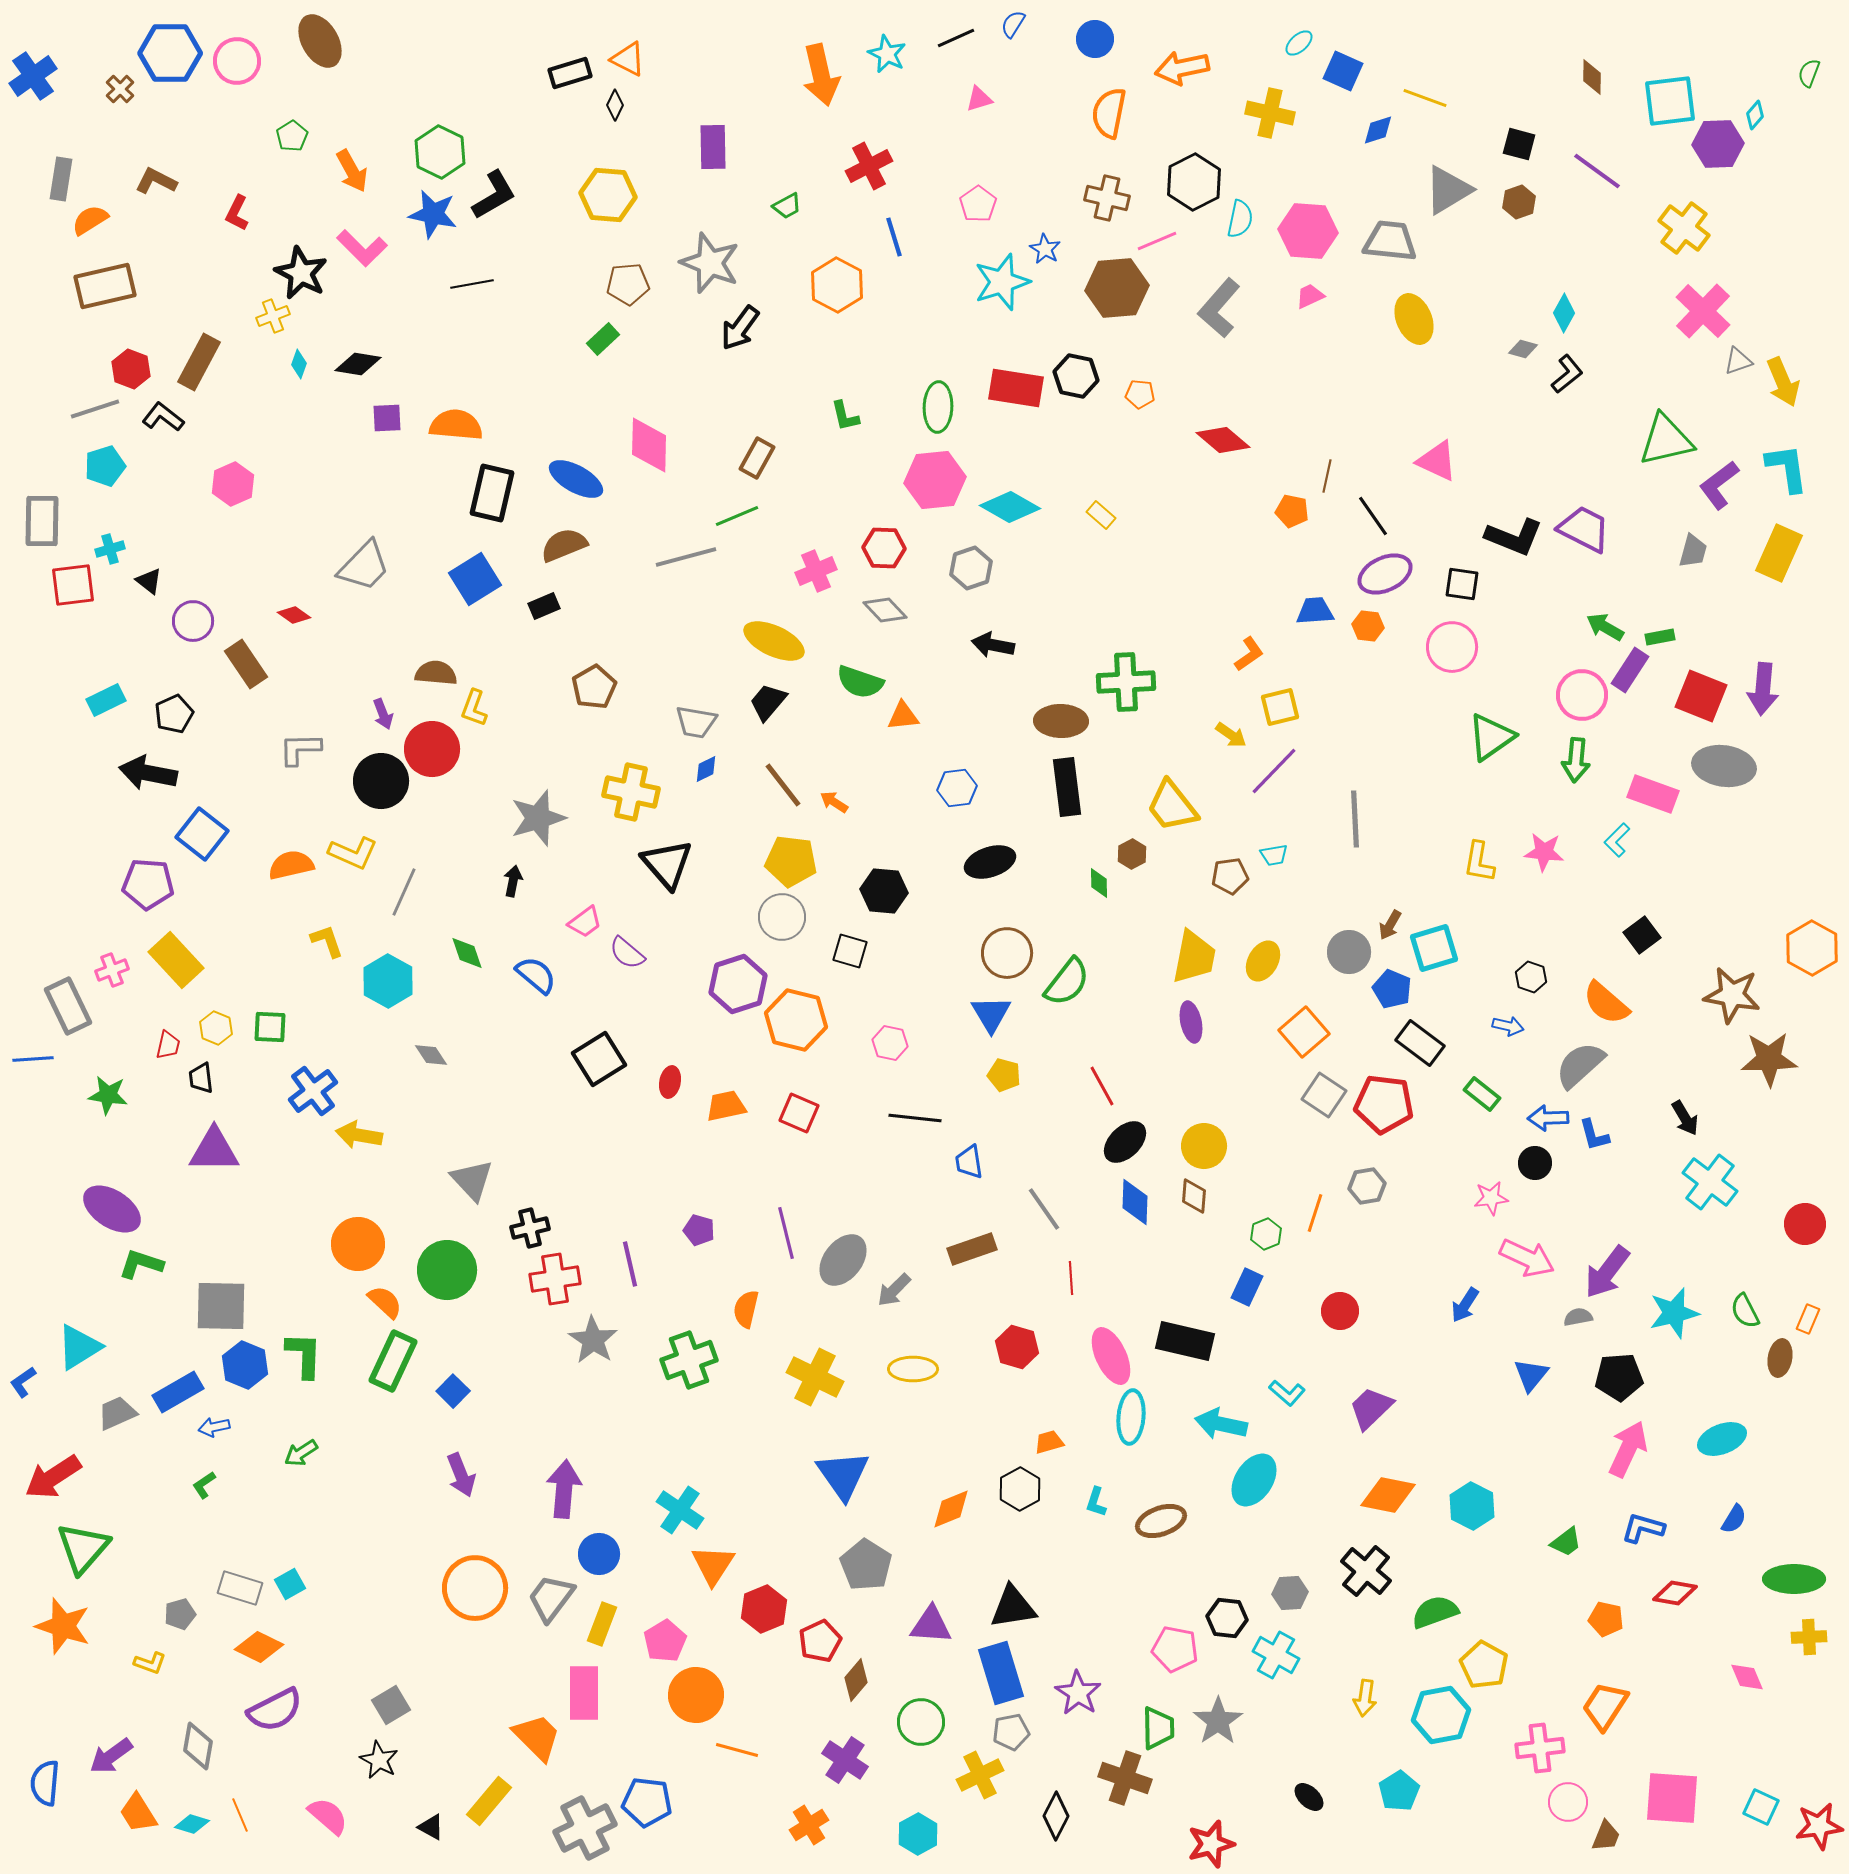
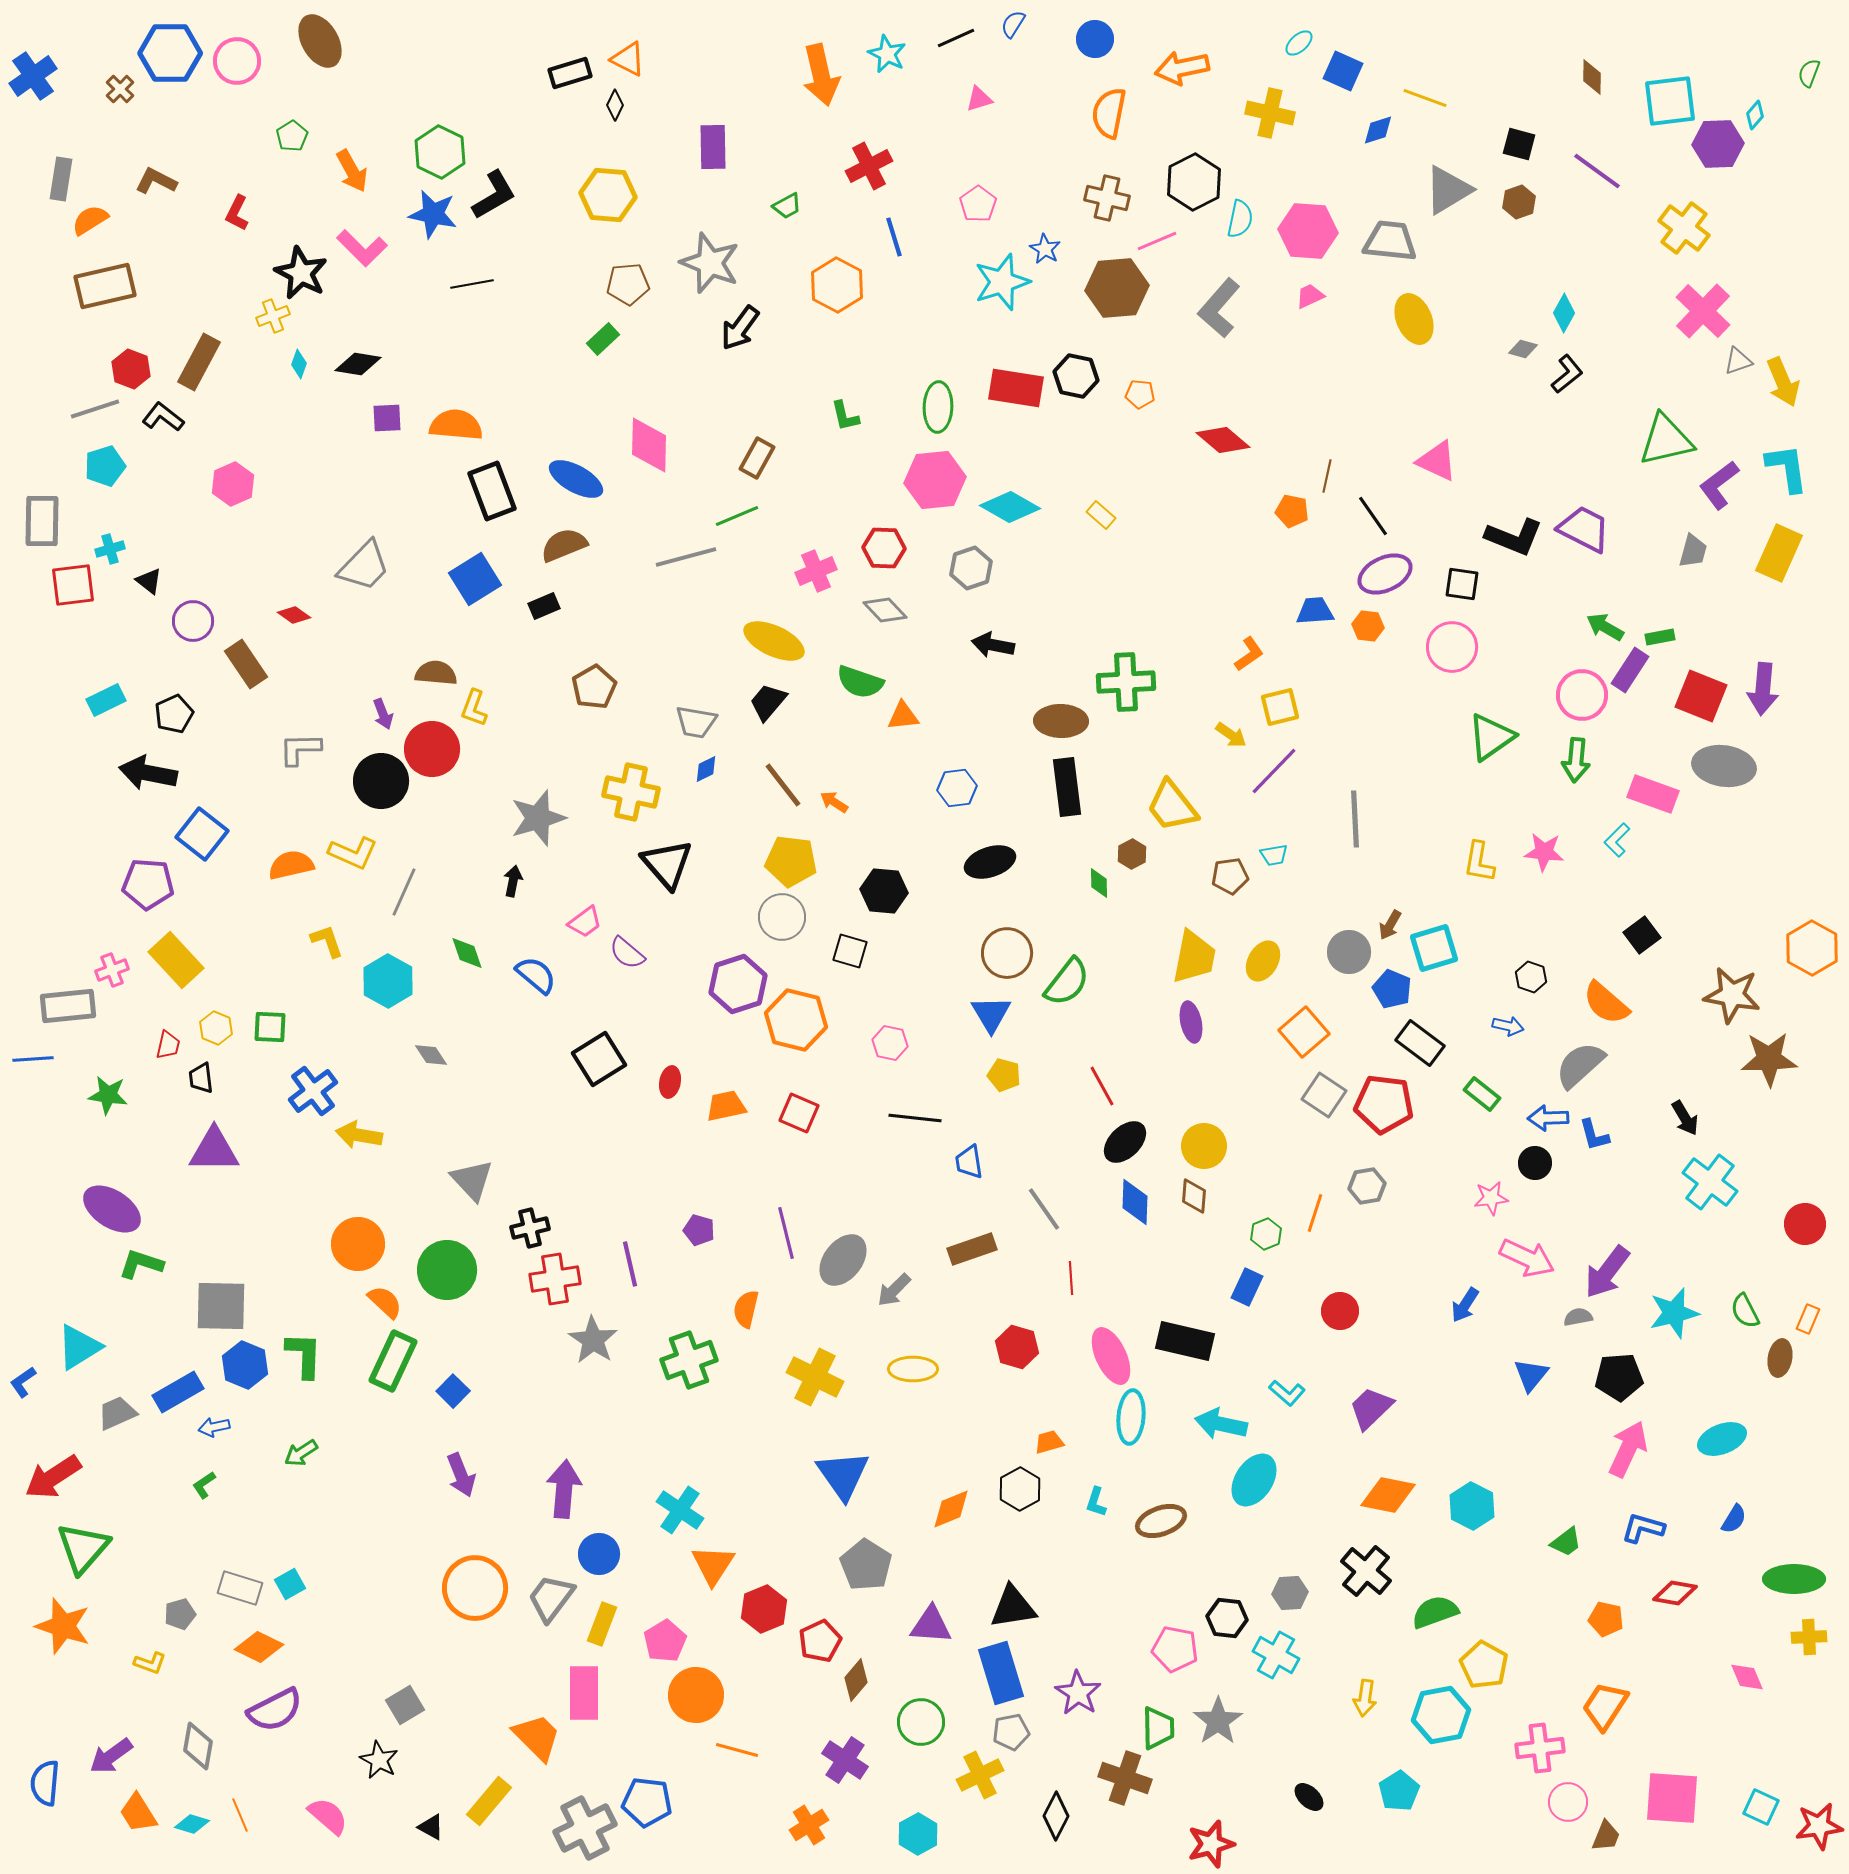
black rectangle at (492, 493): moved 2 px up; rotated 34 degrees counterclockwise
gray rectangle at (68, 1006): rotated 70 degrees counterclockwise
gray square at (391, 1705): moved 14 px right
